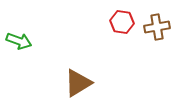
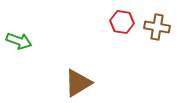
brown cross: rotated 20 degrees clockwise
